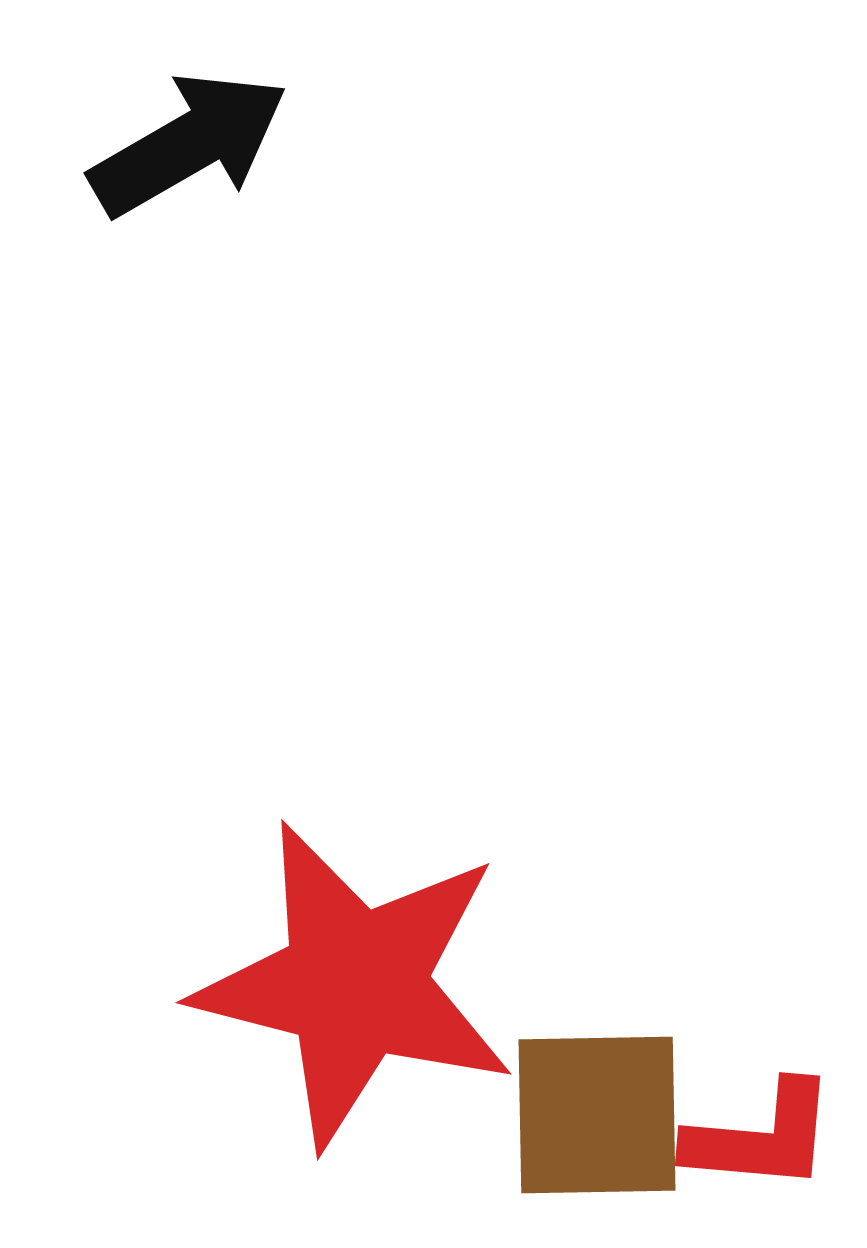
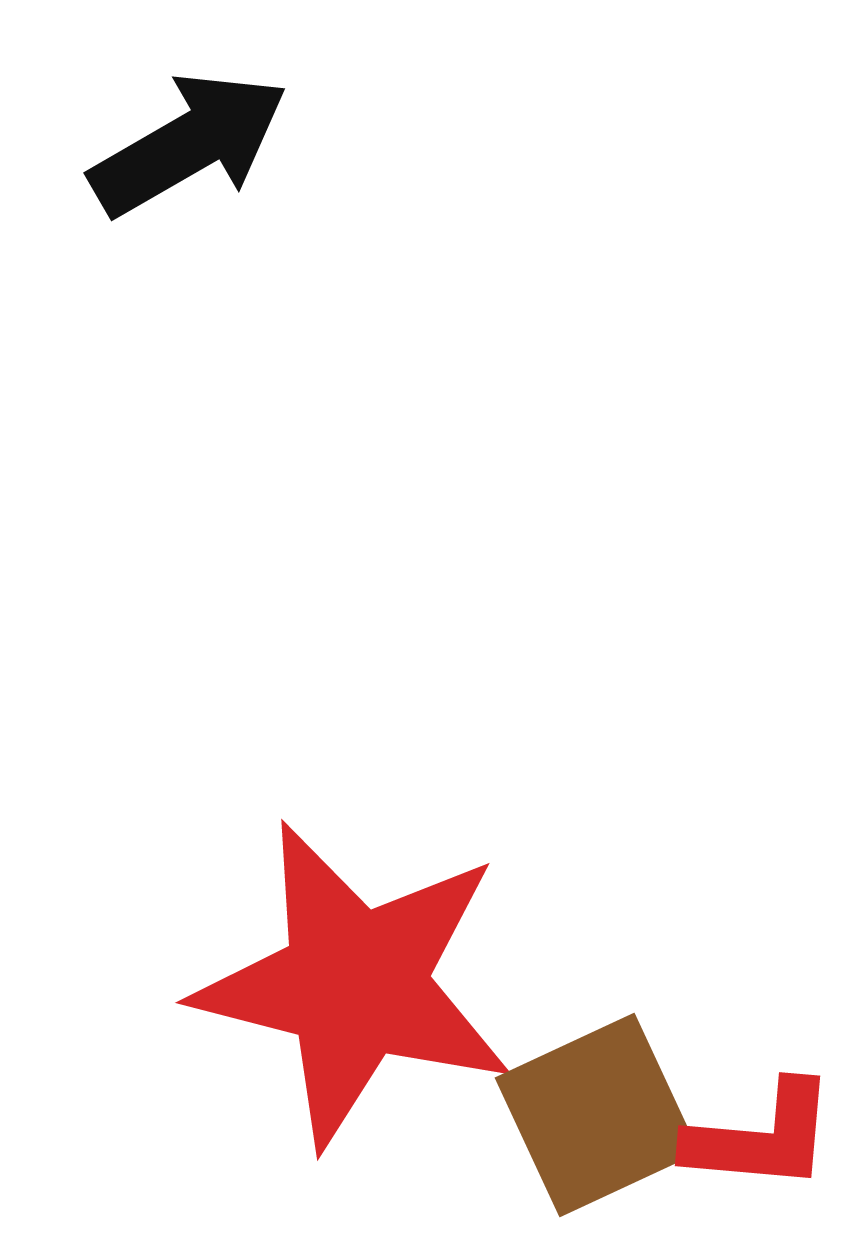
brown square: rotated 24 degrees counterclockwise
